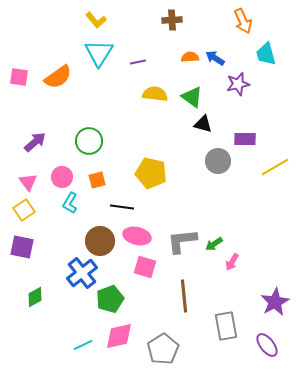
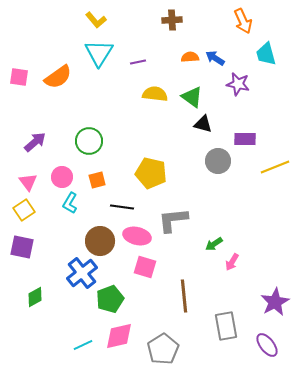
purple star at (238, 84): rotated 25 degrees clockwise
yellow line at (275, 167): rotated 8 degrees clockwise
gray L-shape at (182, 241): moved 9 px left, 21 px up
